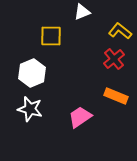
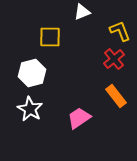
yellow L-shape: rotated 30 degrees clockwise
yellow square: moved 1 px left, 1 px down
white hexagon: rotated 8 degrees clockwise
orange rectangle: rotated 30 degrees clockwise
white star: rotated 15 degrees clockwise
pink trapezoid: moved 1 px left, 1 px down
